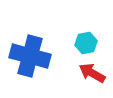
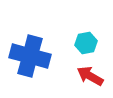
red arrow: moved 2 px left, 3 px down
